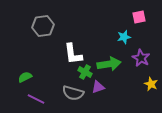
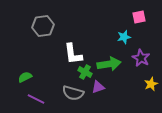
yellow star: rotated 24 degrees clockwise
